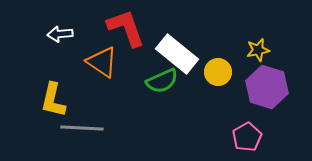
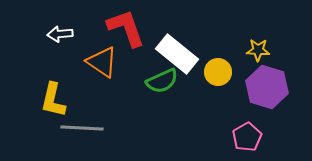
yellow star: rotated 15 degrees clockwise
